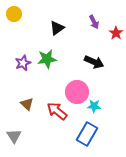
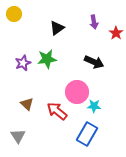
purple arrow: rotated 16 degrees clockwise
gray triangle: moved 4 px right
